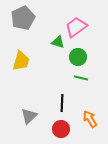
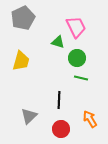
pink trapezoid: rotated 100 degrees clockwise
green circle: moved 1 px left, 1 px down
black line: moved 3 px left, 3 px up
